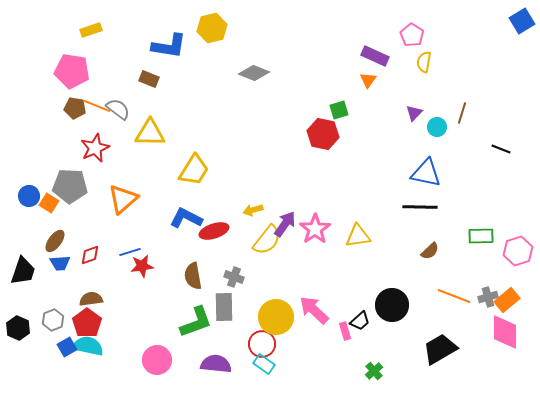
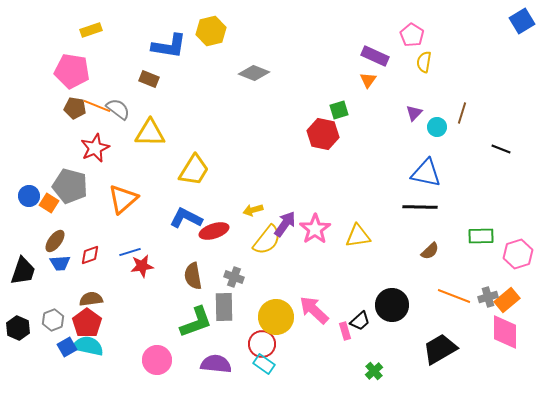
yellow hexagon at (212, 28): moved 1 px left, 3 px down
gray pentagon at (70, 186): rotated 12 degrees clockwise
pink hexagon at (518, 251): moved 3 px down
